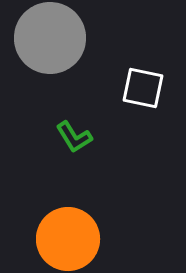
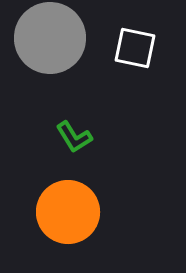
white square: moved 8 px left, 40 px up
orange circle: moved 27 px up
